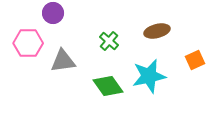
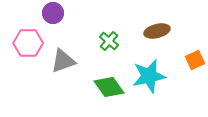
gray triangle: rotated 12 degrees counterclockwise
green diamond: moved 1 px right, 1 px down
